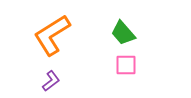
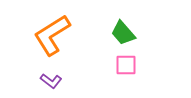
purple L-shape: rotated 75 degrees clockwise
